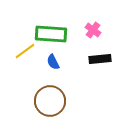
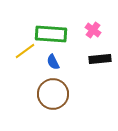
brown circle: moved 3 px right, 7 px up
